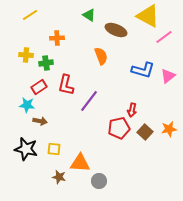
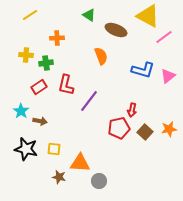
cyan star: moved 6 px left, 6 px down; rotated 28 degrees clockwise
